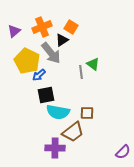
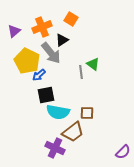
orange square: moved 8 px up
purple cross: rotated 24 degrees clockwise
